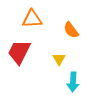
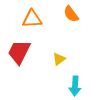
orange semicircle: moved 16 px up
yellow triangle: rotated 24 degrees clockwise
cyan arrow: moved 2 px right, 4 px down
